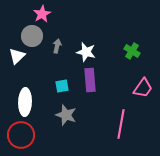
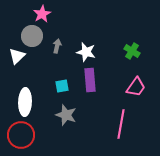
pink trapezoid: moved 7 px left, 1 px up
